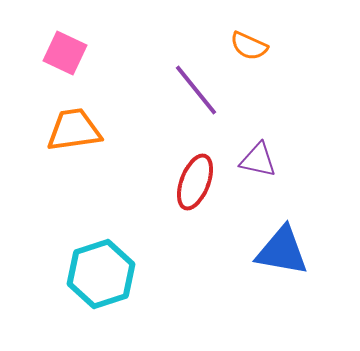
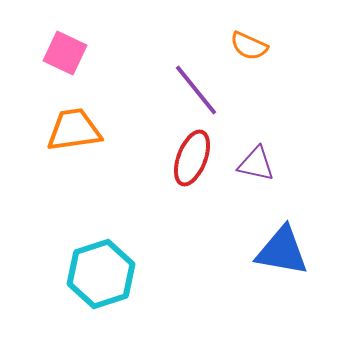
purple triangle: moved 2 px left, 4 px down
red ellipse: moved 3 px left, 24 px up
